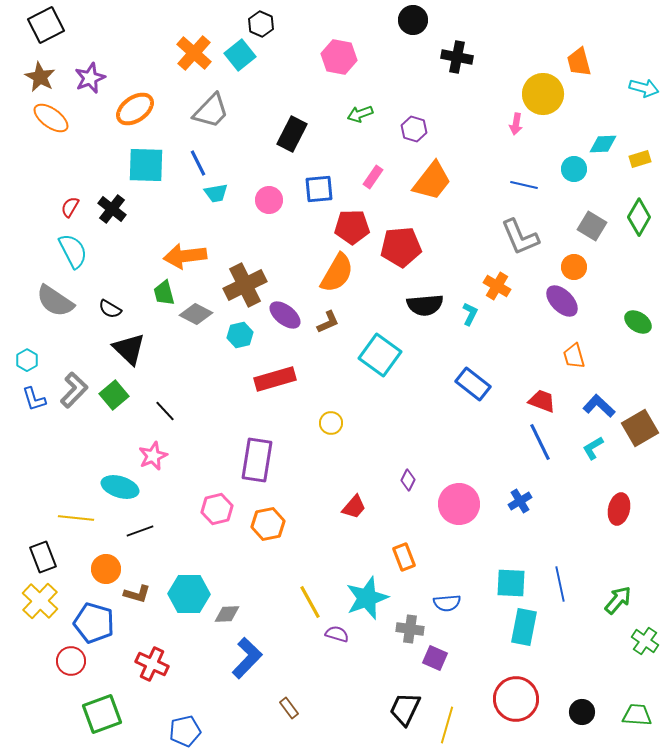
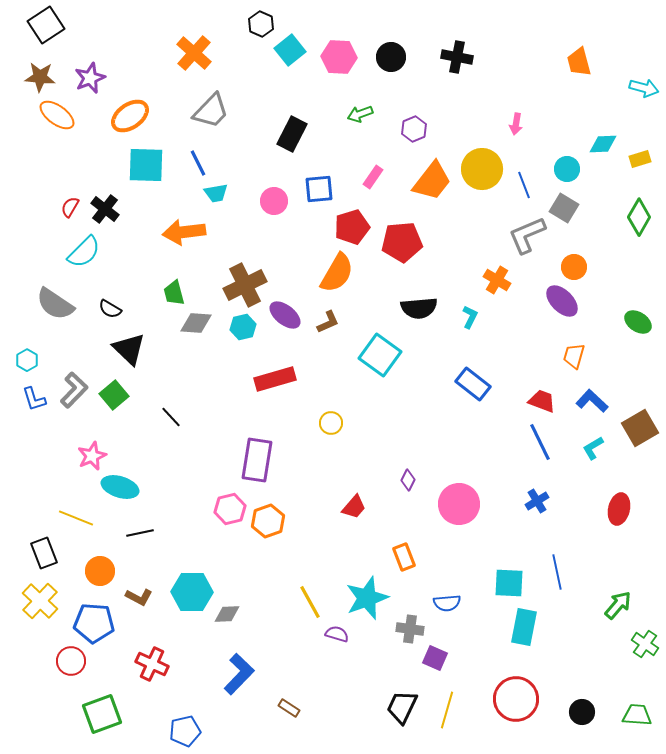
black circle at (413, 20): moved 22 px left, 37 px down
black square at (46, 25): rotated 6 degrees counterclockwise
cyan square at (240, 55): moved 50 px right, 5 px up
pink hexagon at (339, 57): rotated 8 degrees counterclockwise
brown star at (40, 77): rotated 24 degrees counterclockwise
yellow circle at (543, 94): moved 61 px left, 75 px down
orange ellipse at (135, 109): moved 5 px left, 7 px down
orange ellipse at (51, 118): moved 6 px right, 3 px up
purple hexagon at (414, 129): rotated 20 degrees clockwise
cyan circle at (574, 169): moved 7 px left
blue line at (524, 185): rotated 56 degrees clockwise
pink circle at (269, 200): moved 5 px right, 1 px down
black cross at (112, 209): moved 7 px left
gray square at (592, 226): moved 28 px left, 18 px up
red pentagon at (352, 227): rotated 16 degrees counterclockwise
gray L-shape at (520, 237): moved 7 px right, 2 px up; rotated 90 degrees clockwise
red pentagon at (401, 247): moved 1 px right, 5 px up
cyan semicircle at (73, 251): moved 11 px right, 1 px down; rotated 72 degrees clockwise
orange arrow at (185, 256): moved 1 px left, 24 px up
orange cross at (497, 286): moved 6 px up
green trapezoid at (164, 293): moved 10 px right
gray semicircle at (55, 301): moved 3 px down
black semicircle at (425, 305): moved 6 px left, 3 px down
gray diamond at (196, 314): moved 9 px down; rotated 24 degrees counterclockwise
cyan L-shape at (470, 314): moved 3 px down
cyan hexagon at (240, 335): moved 3 px right, 8 px up
orange trapezoid at (574, 356): rotated 32 degrees clockwise
blue L-shape at (599, 406): moved 7 px left, 5 px up
black line at (165, 411): moved 6 px right, 6 px down
pink star at (153, 456): moved 61 px left
blue cross at (520, 501): moved 17 px right
pink hexagon at (217, 509): moved 13 px right
yellow line at (76, 518): rotated 16 degrees clockwise
orange hexagon at (268, 524): moved 3 px up; rotated 8 degrees counterclockwise
black line at (140, 531): moved 2 px down; rotated 8 degrees clockwise
black rectangle at (43, 557): moved 1 px right, 4 px up
orange circle at (106, 569): moved 6 px left, 2 px down
cyan square at (511, 583): moved 2 px left
blue line at (560, 584): moved 3 px left, 12 px up
brown L-shape at (137, 594): moved 2 px right, 3 px down; rotated 12 degrees clockwise
cyan hexagon at (189, 594): moved 3 px right, 2 px up
green arrow at (618, 600): moved 5 px down
blue pentagon at (94, 623): rotated 12 degrees counterclockwise
green cross at (645, 641): moved 3 px down
blue L-shape at (247, 658): moved 8 px left, 16 px down
brown rectangle at (289, 708): rotated 20 degrees counterclockwise
black trapezoid at (405, 709): moved 3 px left, 2 px up
yellow line at (447, 725): moved 15 px up
